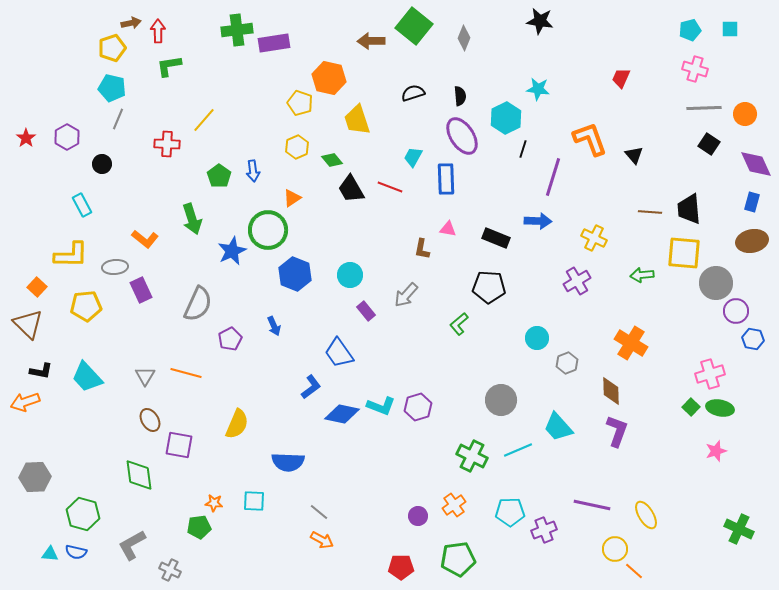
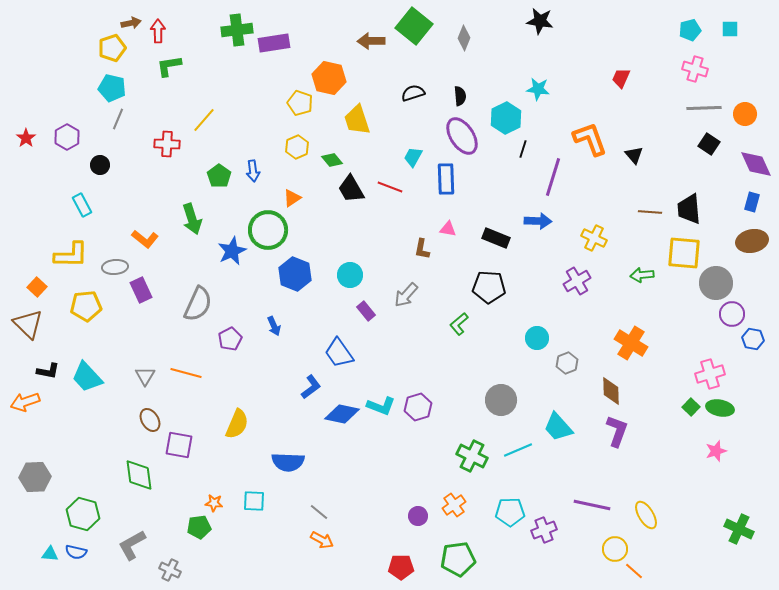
black circle at (102, 164): moved 2 px left, 1 px down
purple circle at (736, 311): moved 4 px left, 3 px down
black L-shape at (41, 371): moved 7 px right
